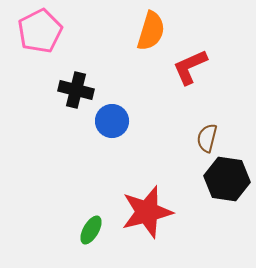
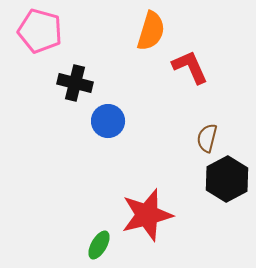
pink pentagon: rotated 30 degrees counterclockwise
red L-shape: rotated 90 degrees clockwise
black cross: moved 1 px left, 7 px up
blue circle: moved 4 px left
black hexagon: rotated 24 degrees clockwise
red star: moved 3 px down
green ellipse: moved 8 px right, 15 px down
